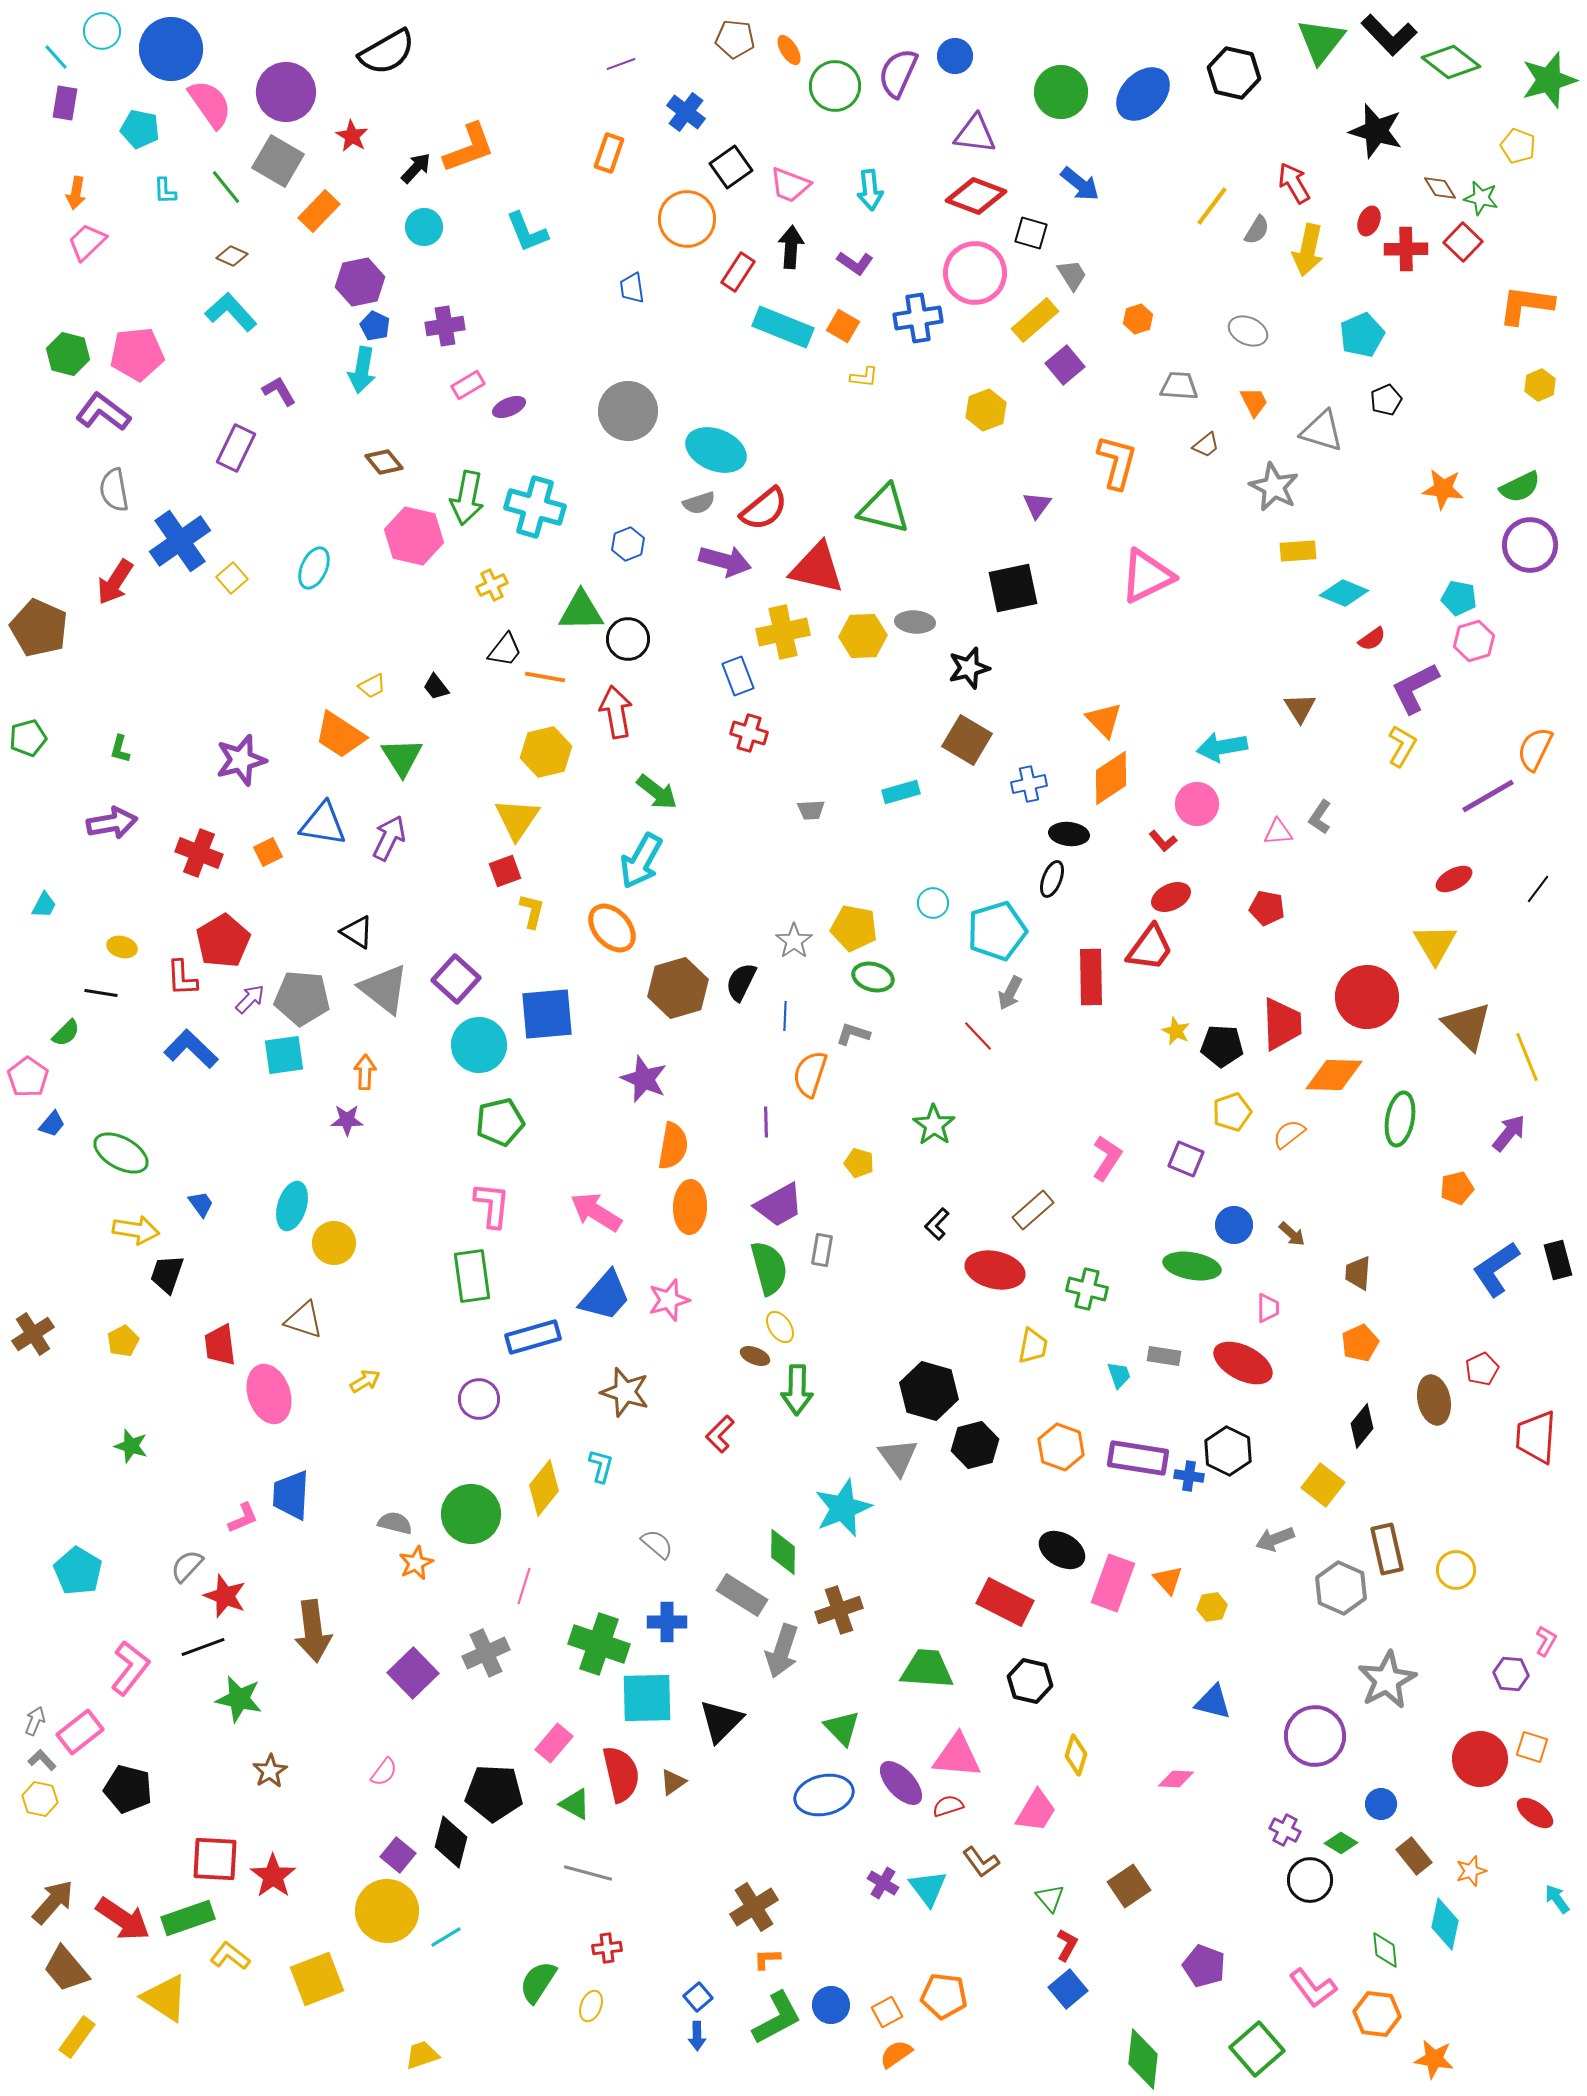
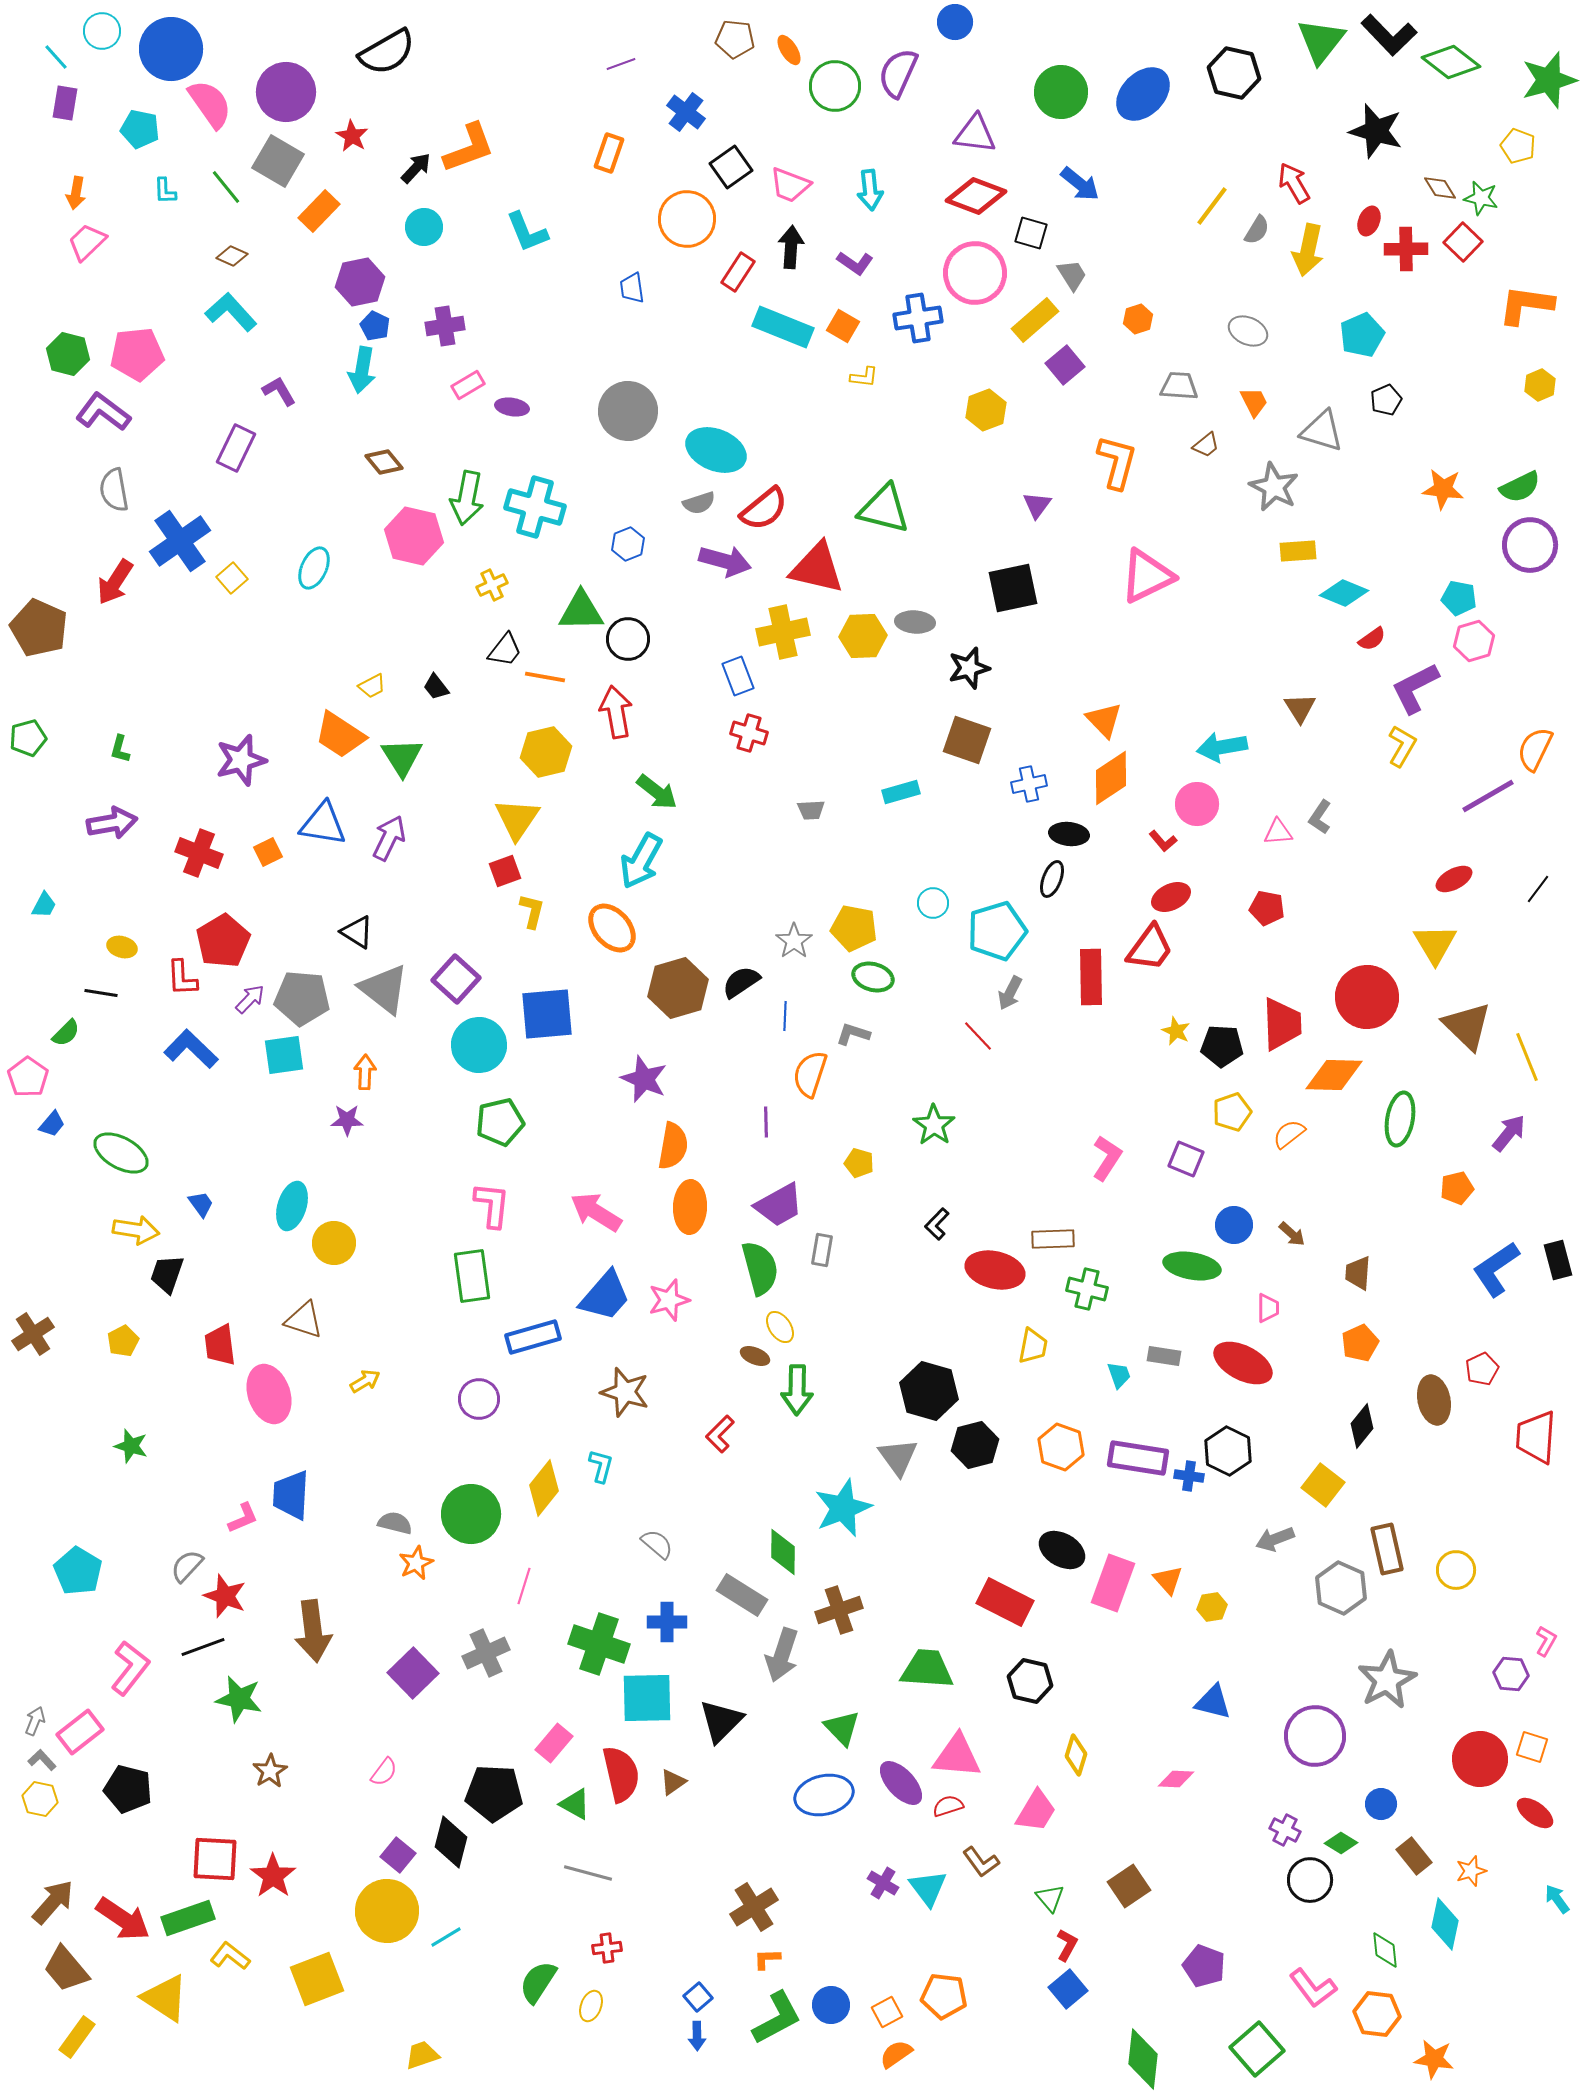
blue circle at (955, 56): moved 34 px up
purple ellipse at (509, 407): moved 3 px right; rotated 32 degrees clockwise
brown square at (967, 740): rotated 12 degrees counterclockwise
black semicircle at (741, 982): rotated 30 degrees clockwise
brown rectangle at (1033, 1210): moved 20 px right, 29 px down; rotated 39 degrees clockwise
green semicircle at (769, 1268): moved 9 px left
gray arrow at (782, 1651): moved 4 px down
